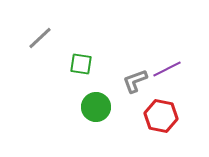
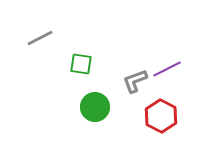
gray line: rotated 16 degrees clockwise
green circle: moved 1 px left
red hexagon: rotated 16 degrees clockwise
